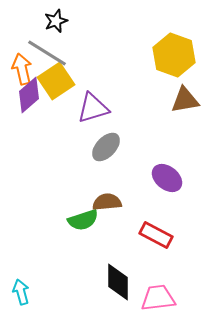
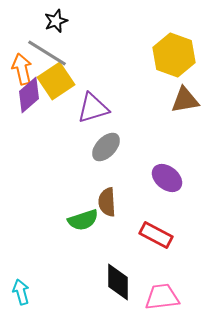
brown semicircle: rotated 88 degrees counterclockwise
pink trapezoid: moved 4 px right, 1 px up
